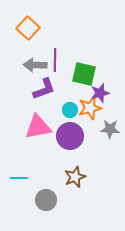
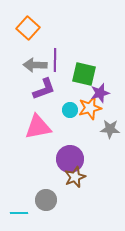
purple circle: moved 23 px down
cyan line: moved 35 px down
